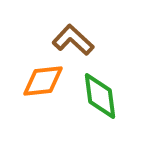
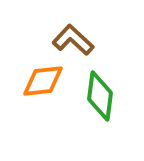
green diamond: rotated 15 degrees clockwise
